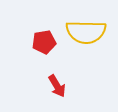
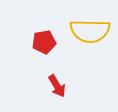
yellow semicircle: moved 4 px right, 1 px up
